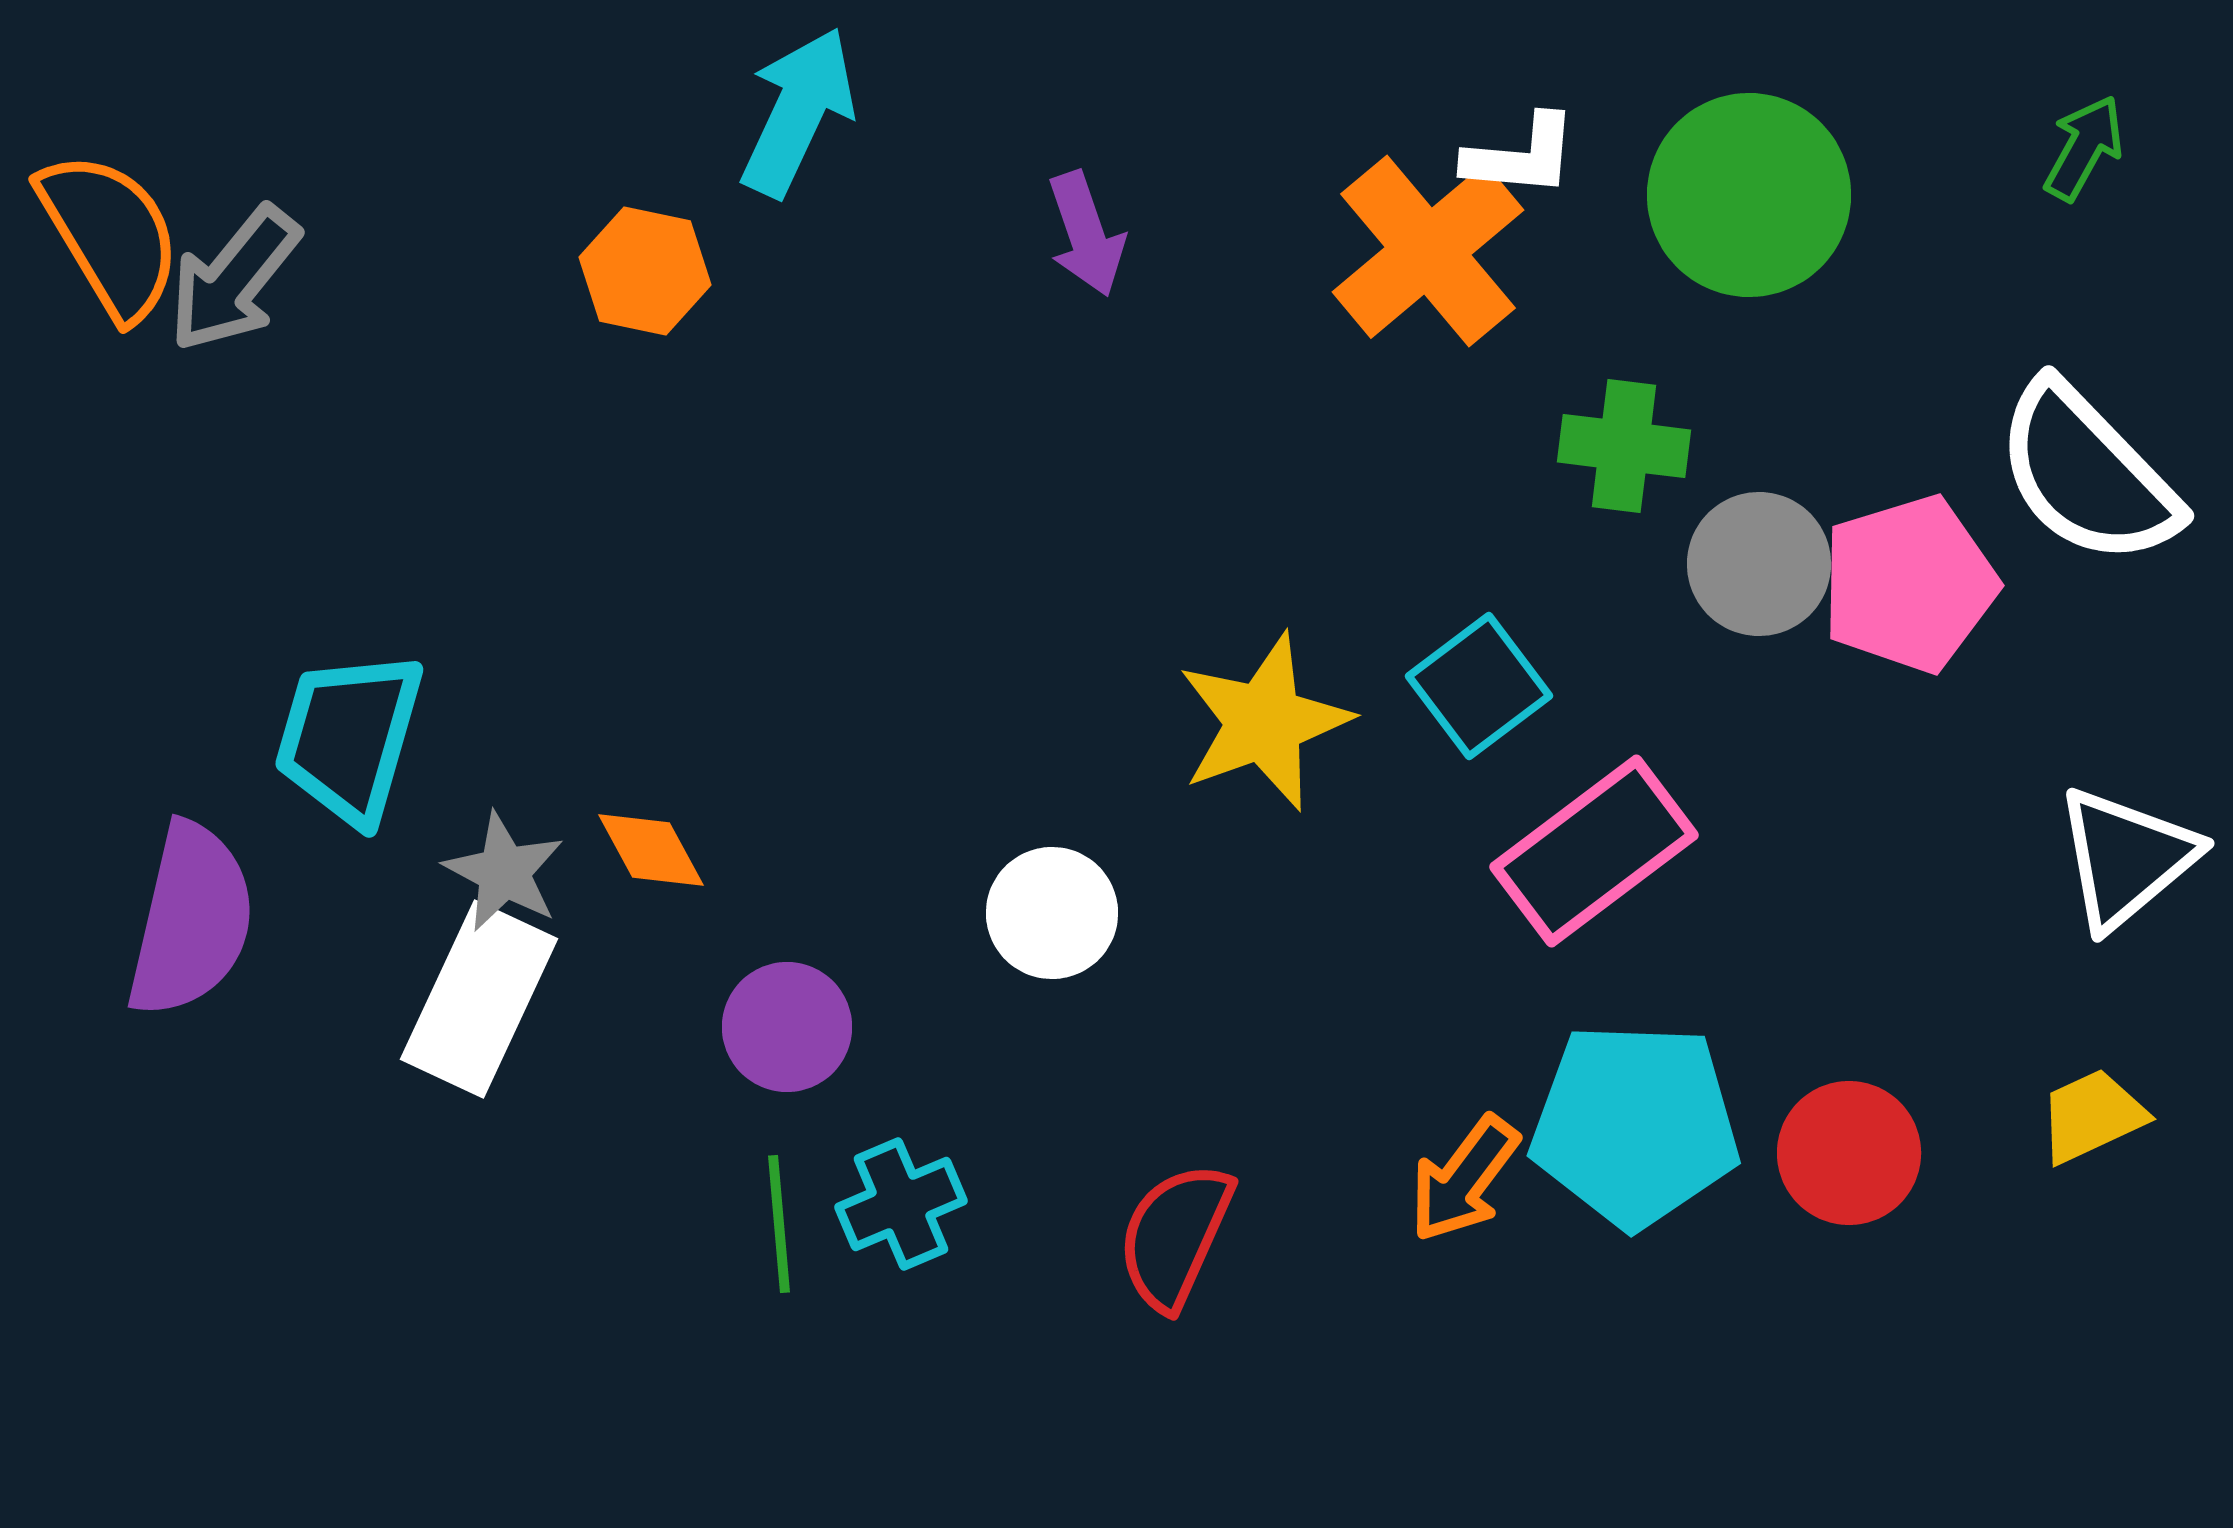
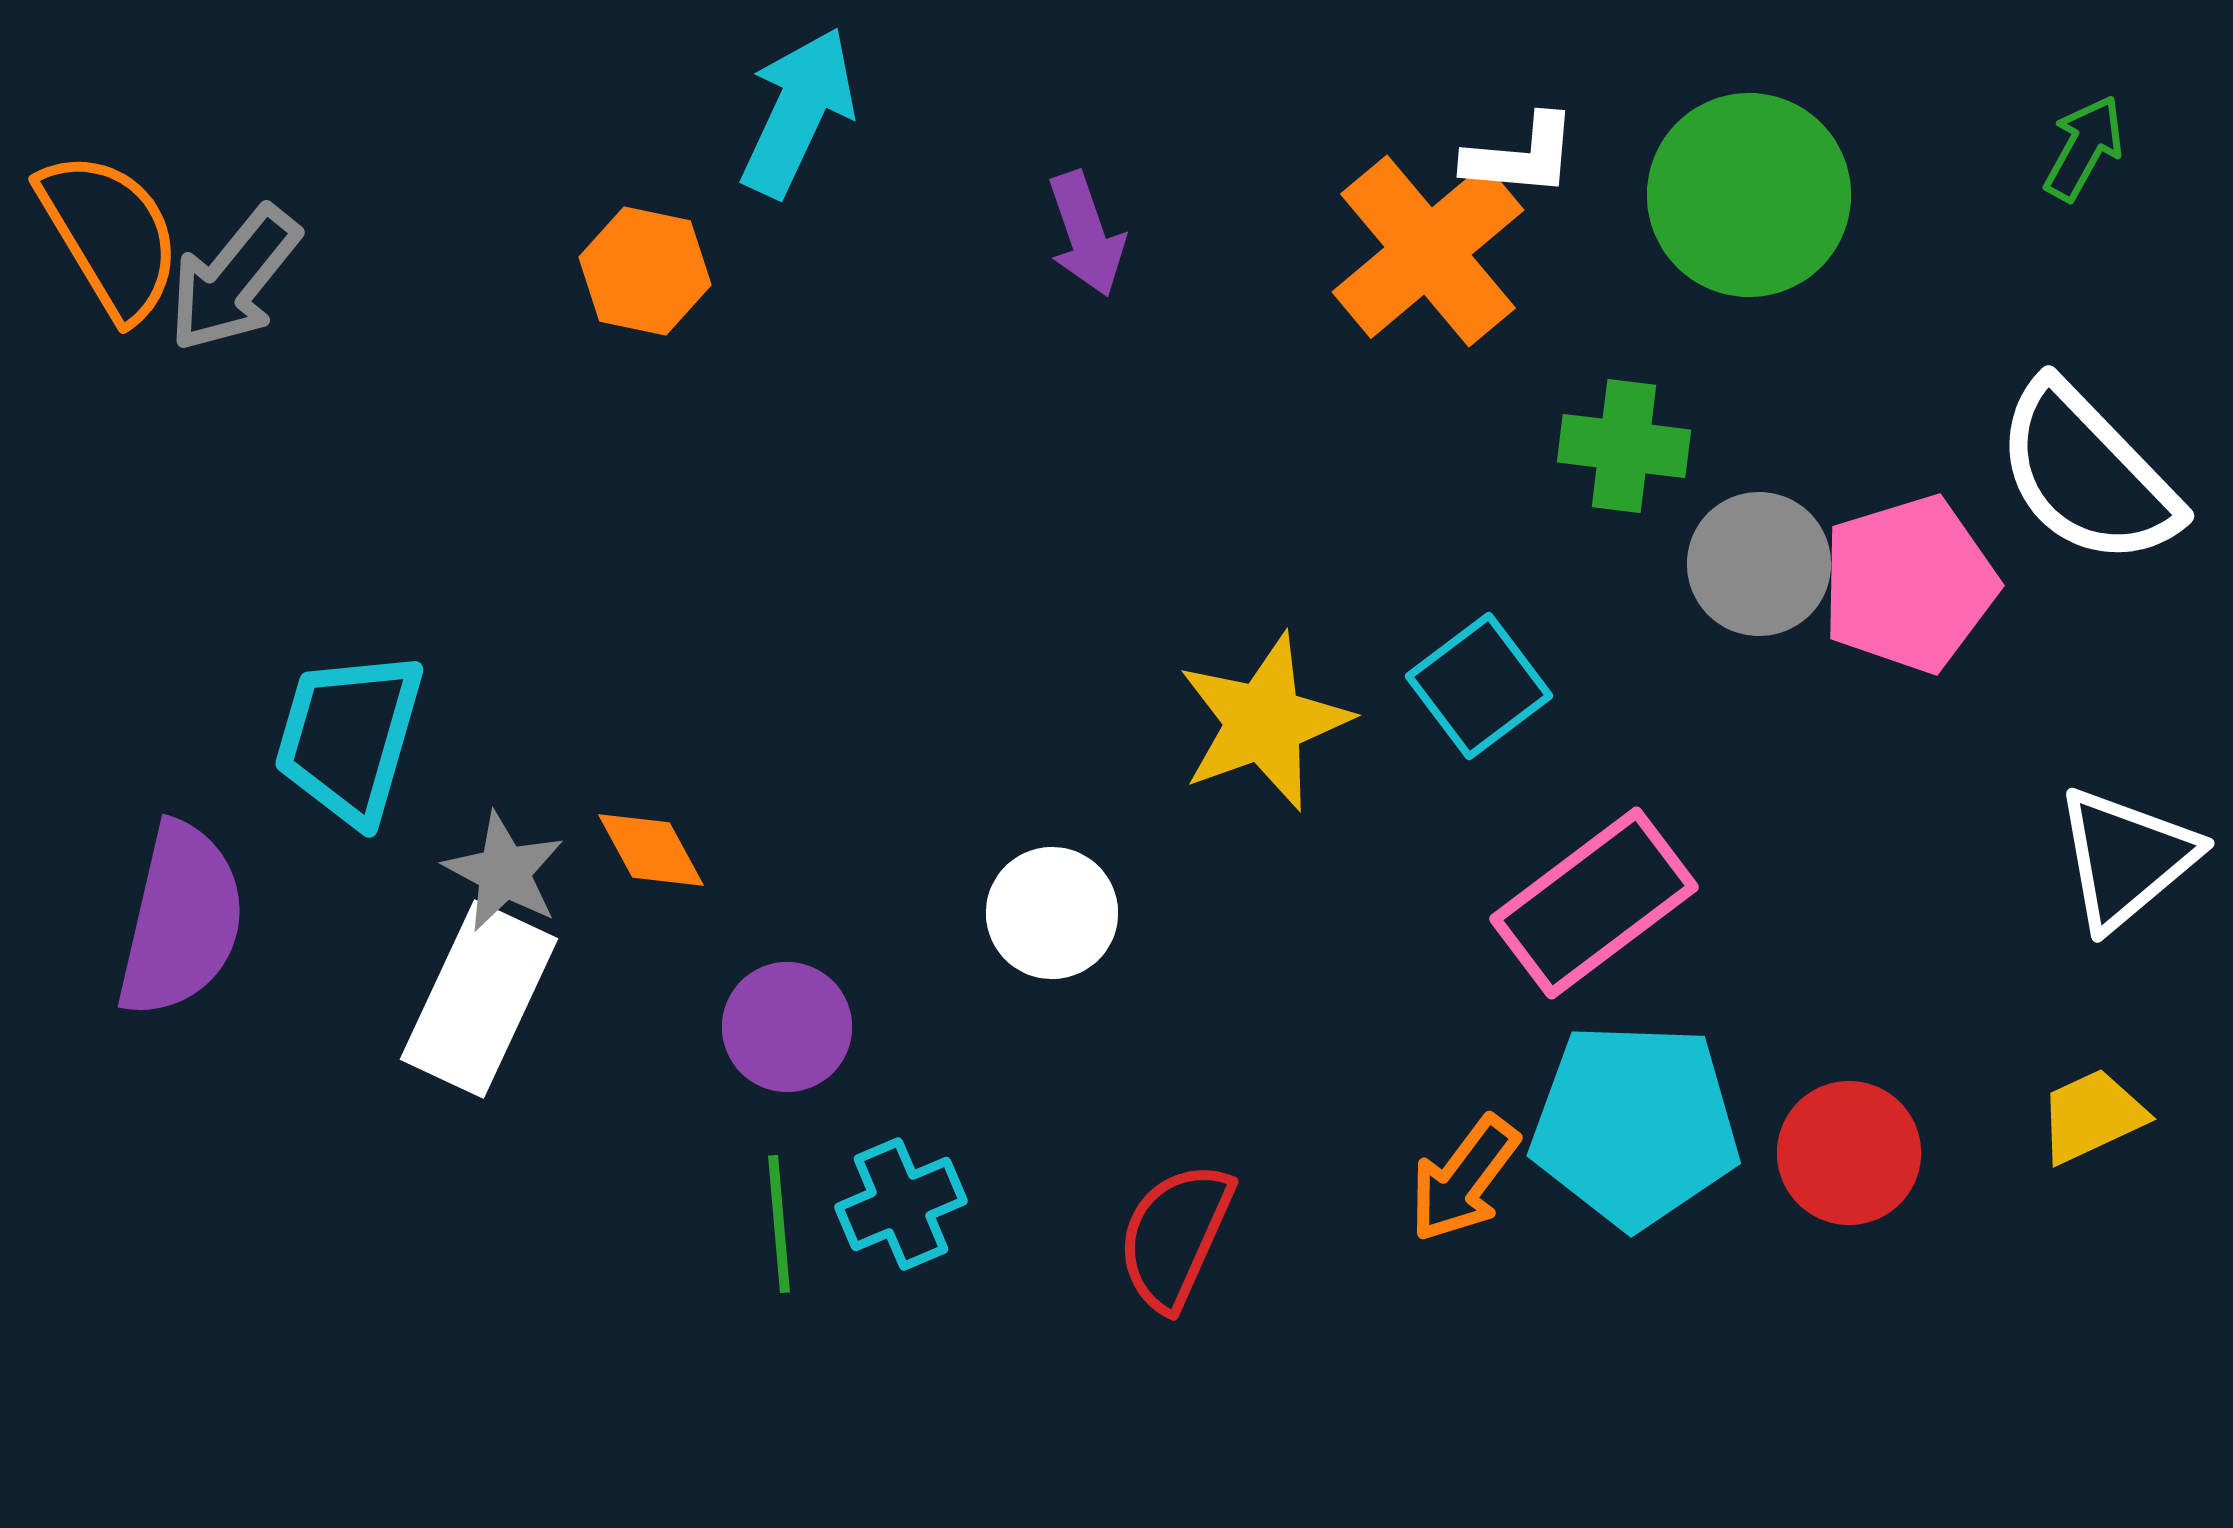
pink rectangle: moved 52 px down
purple semicircle: moved 10 px left
